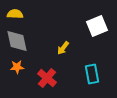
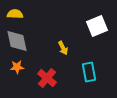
yellow arrow: rotated 64 degrees counterclockwise
cyan rectangle: moved 3 px left, 2 px up
